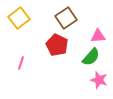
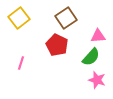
pink star: moved 2 px left
